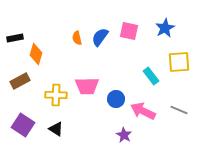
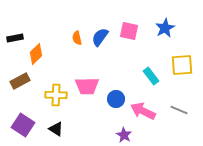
orange diamond: rotated 30 degrees clockwise
yellow square: moved 3 px right, 3 px down
